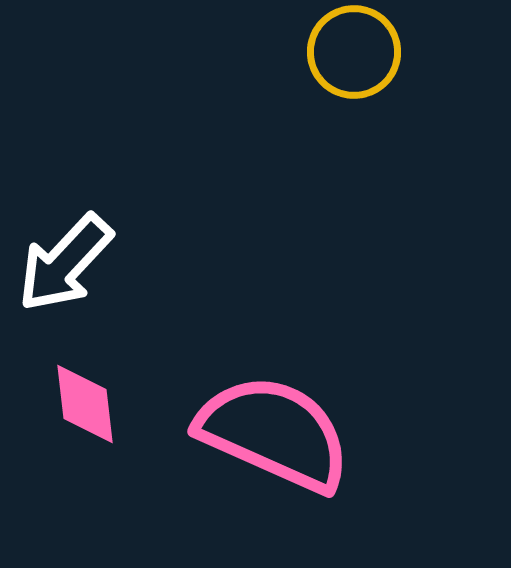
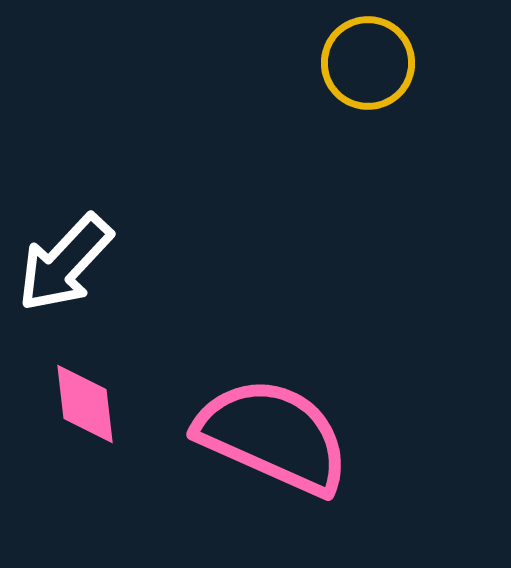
yellow circle: moved 14 px right, 11 px down
pink semicircle: moved 1 px left, 3 px down
